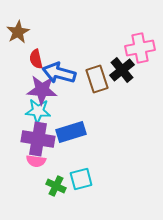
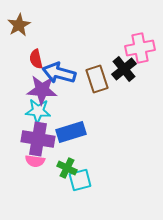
brown star: moved 1 px right, 7 px up
black cross: moved 2 px right, 1 px up
pink semicircle: moved 1 px left
cyan square: moved 1 px left, 1 px down
green cross: moved 11 px right, 18 px up
